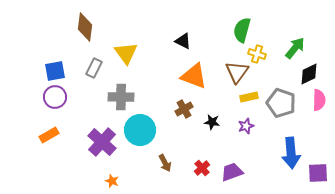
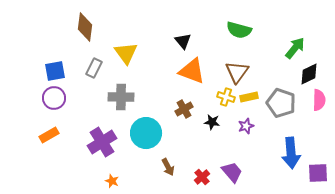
green semicircle: moved 3 px left; rotated 90 degrees counterclockwise
black triangle: rotated 24 degrees clockwise
yellow cross: moved 31 px left, 43 px down
orange triangle: moved 2 px left, 5 px up
purple circle: moved 1 px left, 1 px down
cyan circle: moved 6 px right, 3 px down
purple cross: rotated 16 degrees clockwise
brown arrow: moved 3 px right, 4 px down
red cross: moved 9 px down
purple trapezoid: rotated 70 degrees clockwise
